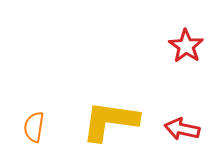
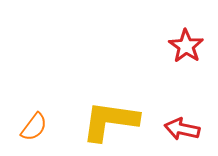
orange semicircle: rotated 152 degrees counterclockwise
